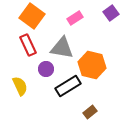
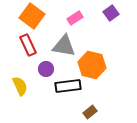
gray triangle: moved 2 px right, 2 px up
black rectangle: rotated 25 degrees clockwise
